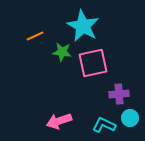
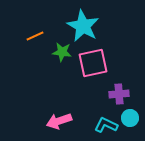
cyan L-shape: moved 2 px right
